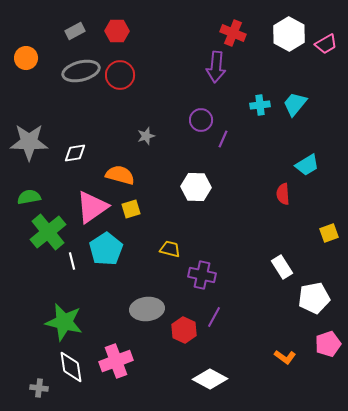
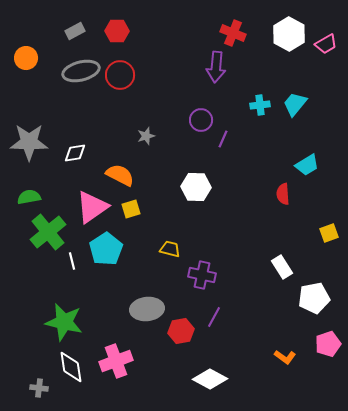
orange semicircle at (120, 175): rotated 12 degrees clockwise
red hexagon at (184, 330): moved 3 px left, 1 px down; rotated 25 degrees clockwise
